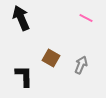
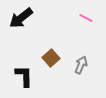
black arrow: rotated 105 degrees counterclockwise
brown square: rotated 18 degrees clockwise
